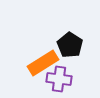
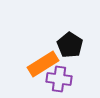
orange rectangle: moved 1 px down
